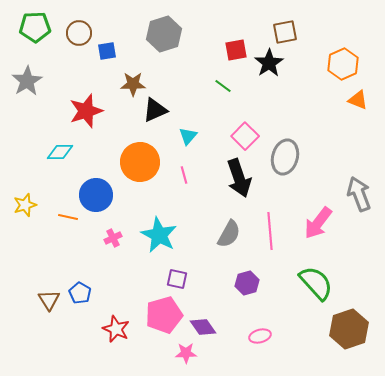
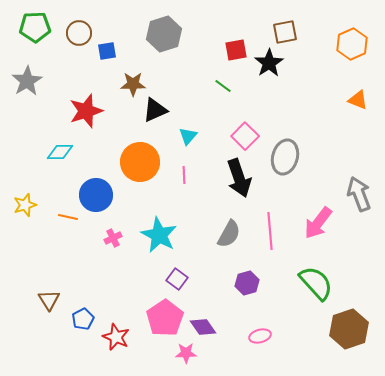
orange hexagon at (343, 64): moved 9 px right, 20 px up
pink line at (184, 175): rotated 12 degrees clockwise
purple square at (177, 279): rotated 25 degrees clockwise
blue pentagon at (80, 293): moved 3 px right, 26 px down; rotated 15 degrees clockwise
pink pentagon at (164, 315): moved 1 px right, 3 px down; rotated 18 degrees counterclockwise
red star at (116, 329): moved 8 px down
